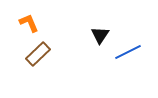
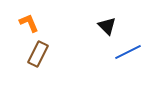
black triangle: moved 7 px right, 9 px up; rotated 18 degrees counterclockwise
brown rectangle: rotated 20 degrees counterclockwise
